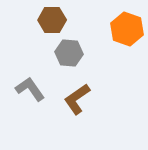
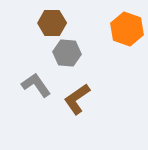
brown hexagon: moved 3 px down
gray hexagon: moved 2 px left
gray L-shape: moved 6 px right, 4 px up
